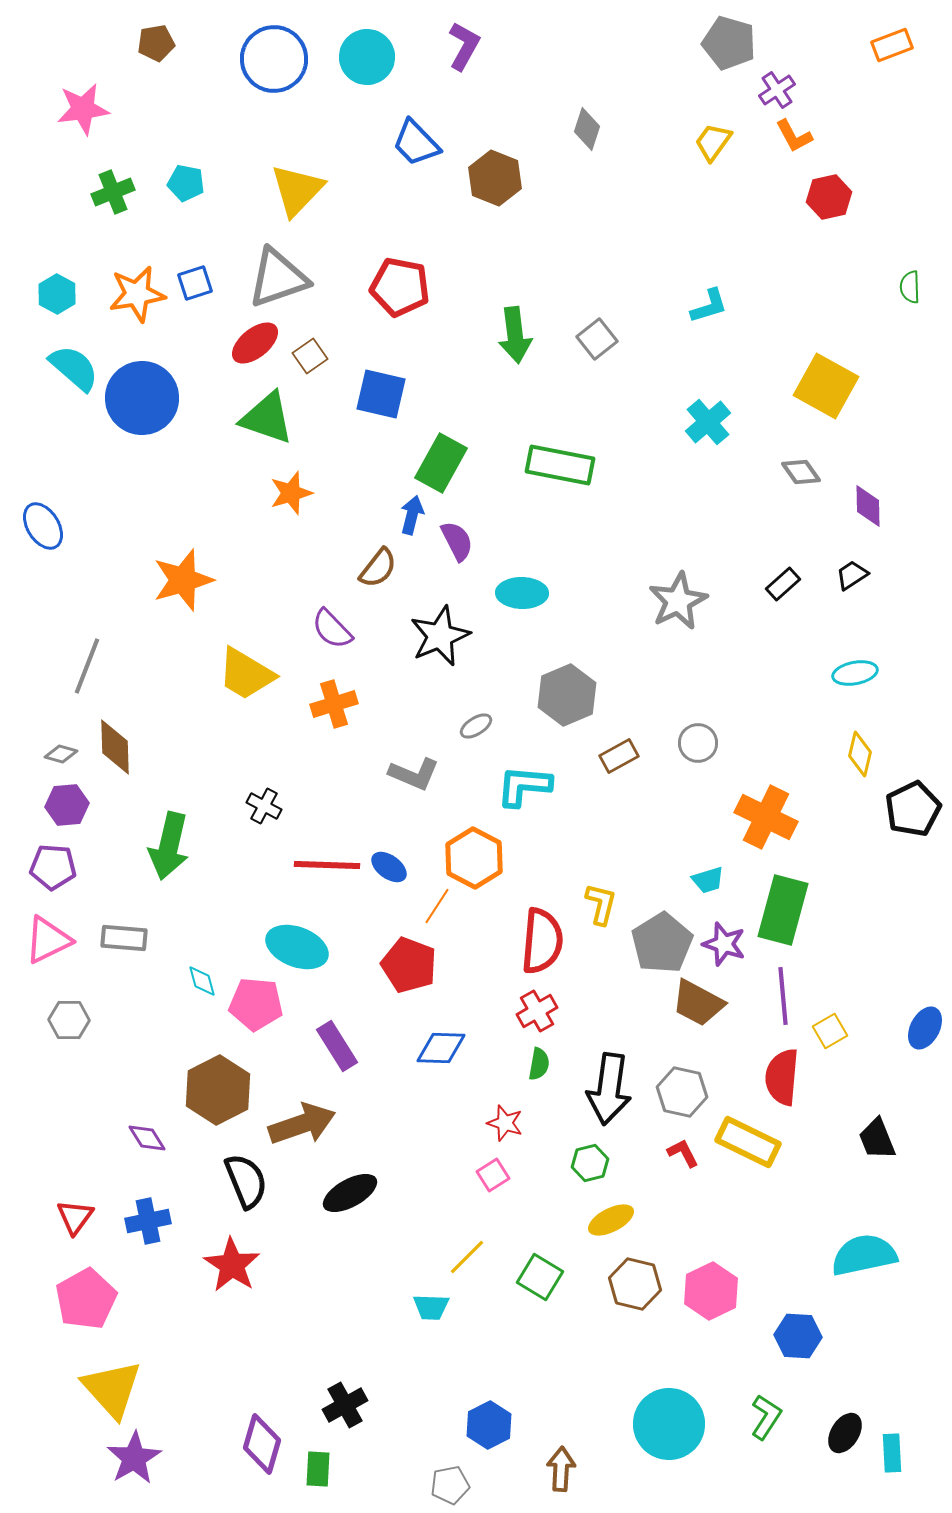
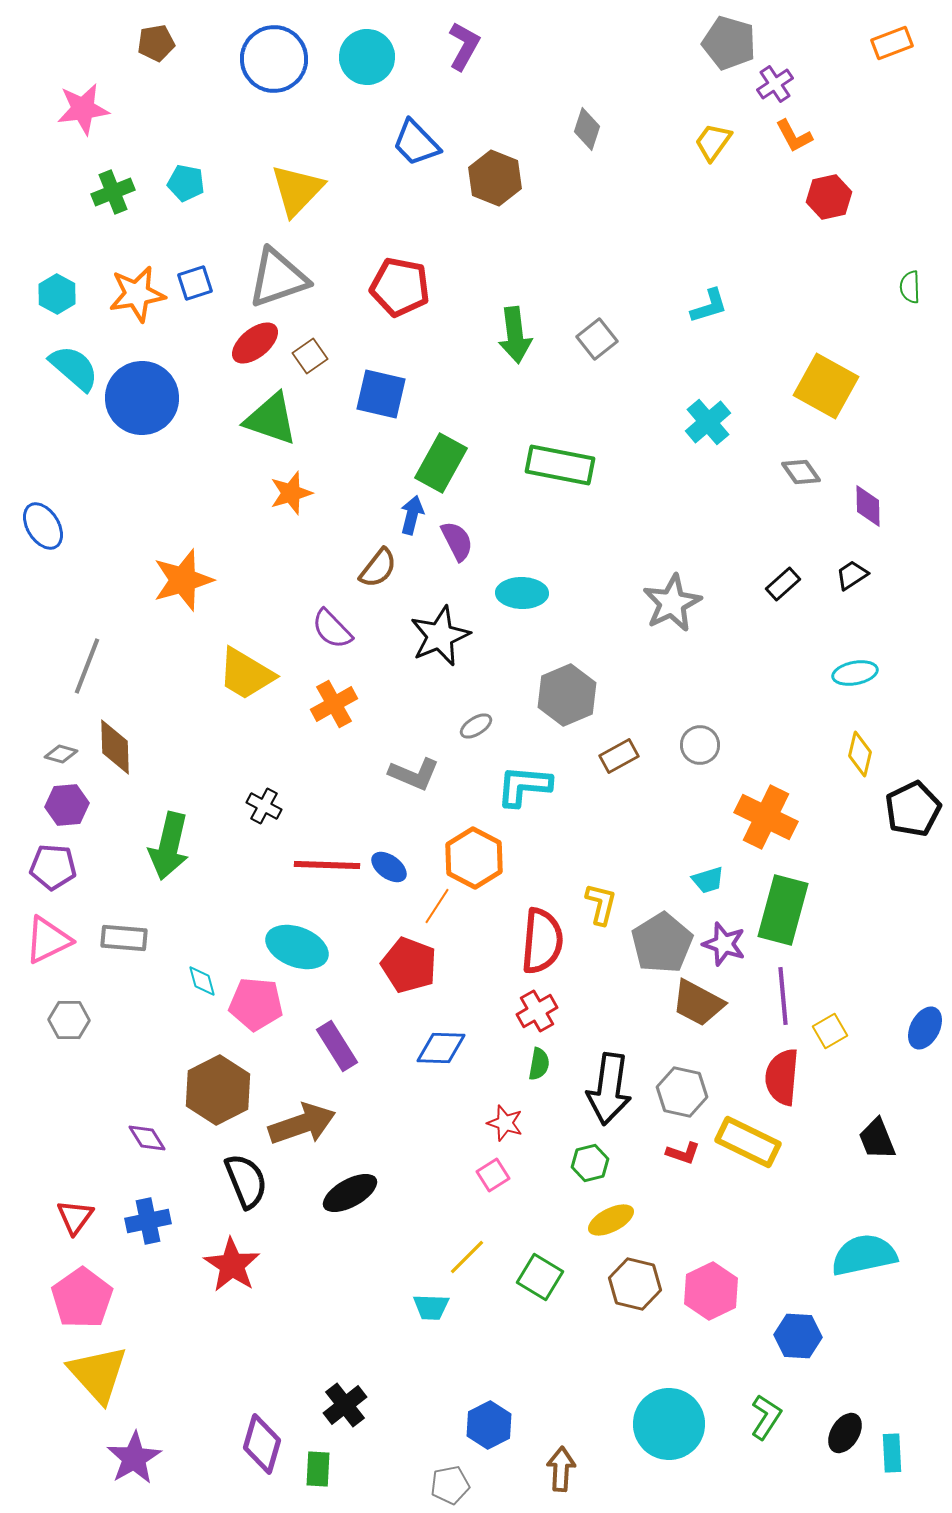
orange rectangle at (892, 45): moved 2 px up
purple cross at (777, 90): moved 2 px left, 6 px up
green triangle at (267, 418): moved 4 px right, 1 px down
gray star at (678, 601): moved 6 px left, 2 px down
orange cross at (334, 704): rotated 12 degrees counterclockwise
gray circle at (698, 743): moved 2 px right, 2 px down
red L-shape at (683, 1153): rotated 136 degrees clockwise
pink pentagon at (86, 1299): moved 4 px left, 1 px up; rotated 6 degrees counterclockwise
yellow triangle at (112, 1389): moved 14 px left, 15 px up
black cross at (345, 1405): rotated 9 degrees counterclockwise
